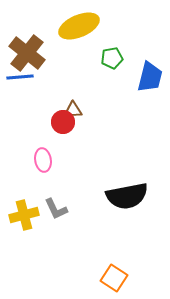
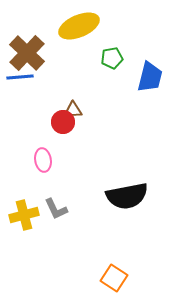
brown cross: rotated 6 degrees clockwise
